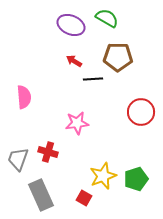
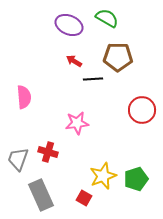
purple ellipse: moved 2 px left
red circle: moved 1 px right, 2 px up
